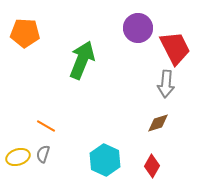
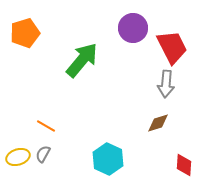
purple circle: moved 5 px left
orange pentagon: rotated 20 degrees counterclockwise
red trapezoid: moved 3 px left, 1 px up
green arrow: rotated 18 degrees clockwise
gray semicircle: rotated 12 degrees clockwise
cyan hexagon: moved 3 px right, 1 px up
red diamond: moved 32 px right, 1 px up; rotated 25 degrees counterclockwise
